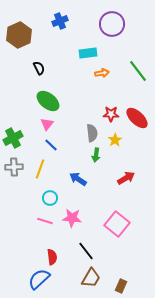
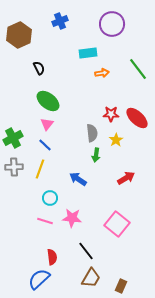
green line: moved 2 px up
yellow star: moved 1 px right
blue line: moved 6 px left
